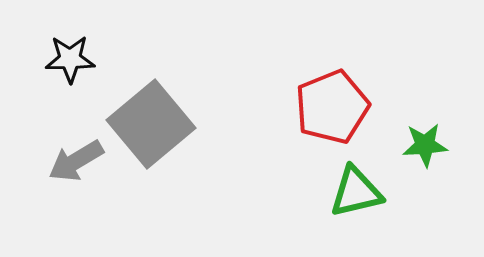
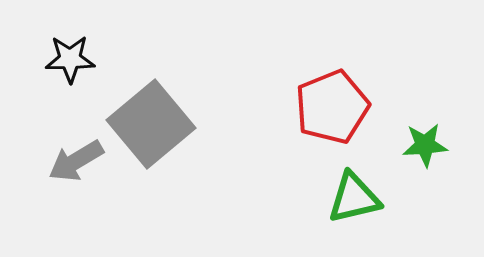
green triangle: moved 2 px left, 6 px down
